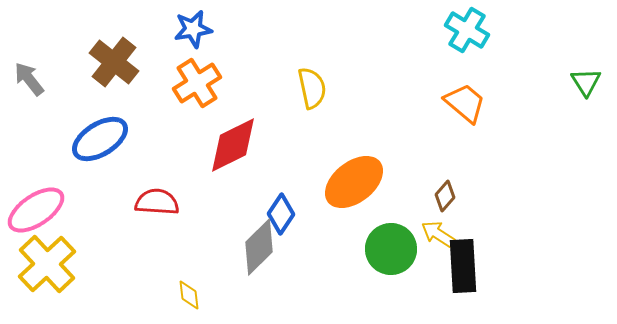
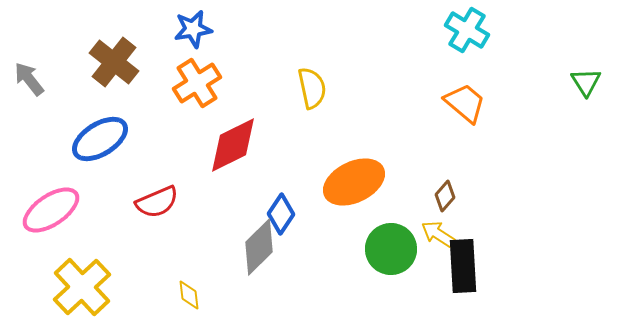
orange ellipse: rotated 12 degrees clockwise
red semicircle: rotated 153 degrees clockwise
pink ellipse: moved 15 px right
yellow cross: moved 35 px right, 23 px down
